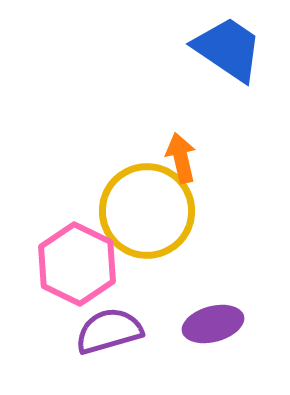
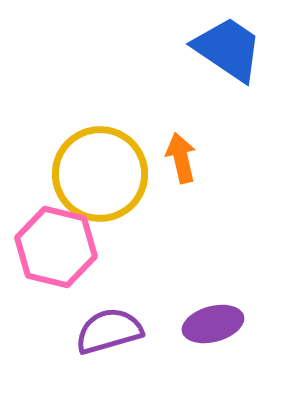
yellow circle: moved 47 px left, 37 px up
pink hexagon: moved 21 px left, 17 px up; rotated 12 degrees counterclockwise
